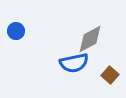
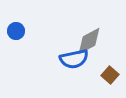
gray diamond: moved 1 px left, 2 px down
blue semicircle: moved 4 px up
